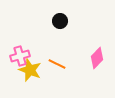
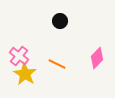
pink cross: moved 1 px left; rotated 36 degrees counterclockwise
yellow star: moved 5 px left, 4 px down; rotated 10 degrees clockwise
